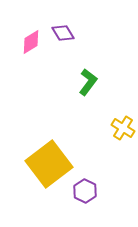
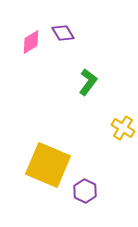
yellow square: moved 1 px left, 1 px down; rotated 30 degrees counterclockwise
